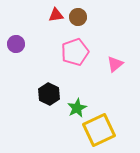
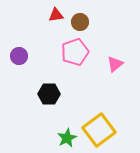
brown circle: moved 2 px right, 5 px down
purple circle: moved 3 px right, 12 px down
black hexagon: rotated 25 degrees counterclockwise
green star: moved 10 px left, 30 px down
yellow square: rotated 12 degrees counterclockwise
